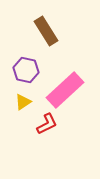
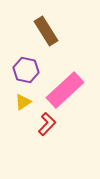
red L-shape: rotated 20 degrees counterclockwise
